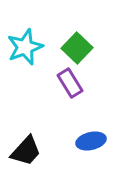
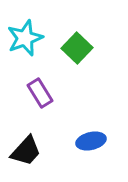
cyan star: moved 9 px up
purple rectangle: moved 30 px left, 10 px down
